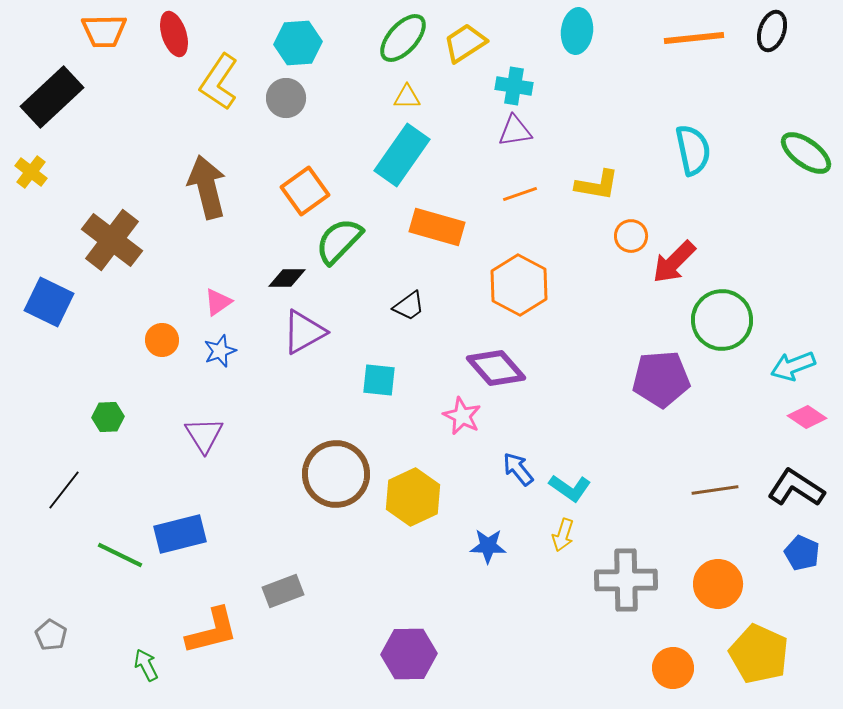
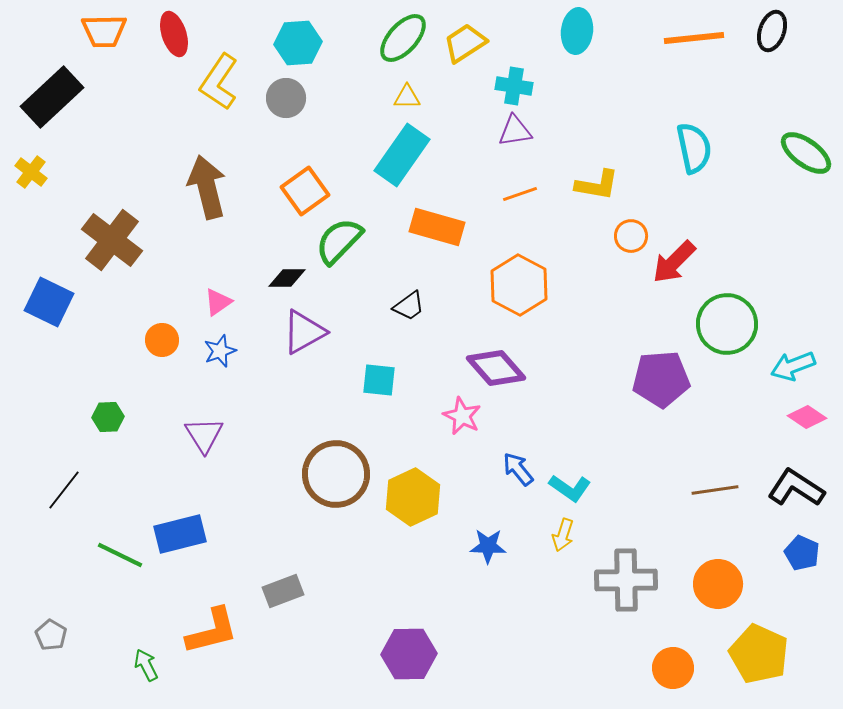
cyan semicircle at (693, 150): moved 1 px right, 2 px up
green circle at (722, 320): moved 5 px right, 4 px down
